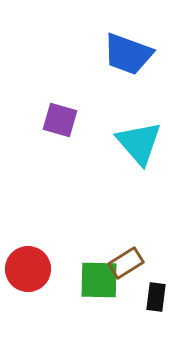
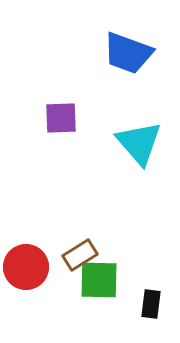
blue trapezoid: moved 1 px up
purple square: moved 1 px right, 2 px up; rotated 18 degrees counterclockwise
brown rectangle: moved 46 px left, 8 px up
red circle: moved 2 px left, 2 px up
black rectangle: moved 5 px left, 7 px down
